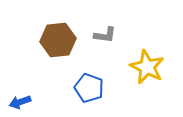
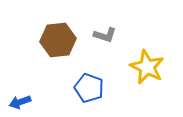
gray L-shape: rotated 10 degrees clockwise
